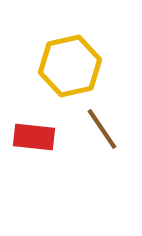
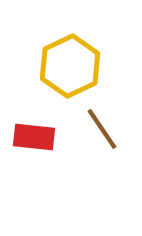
yellow hexagon: rotated 12 degrees counterclockwise
